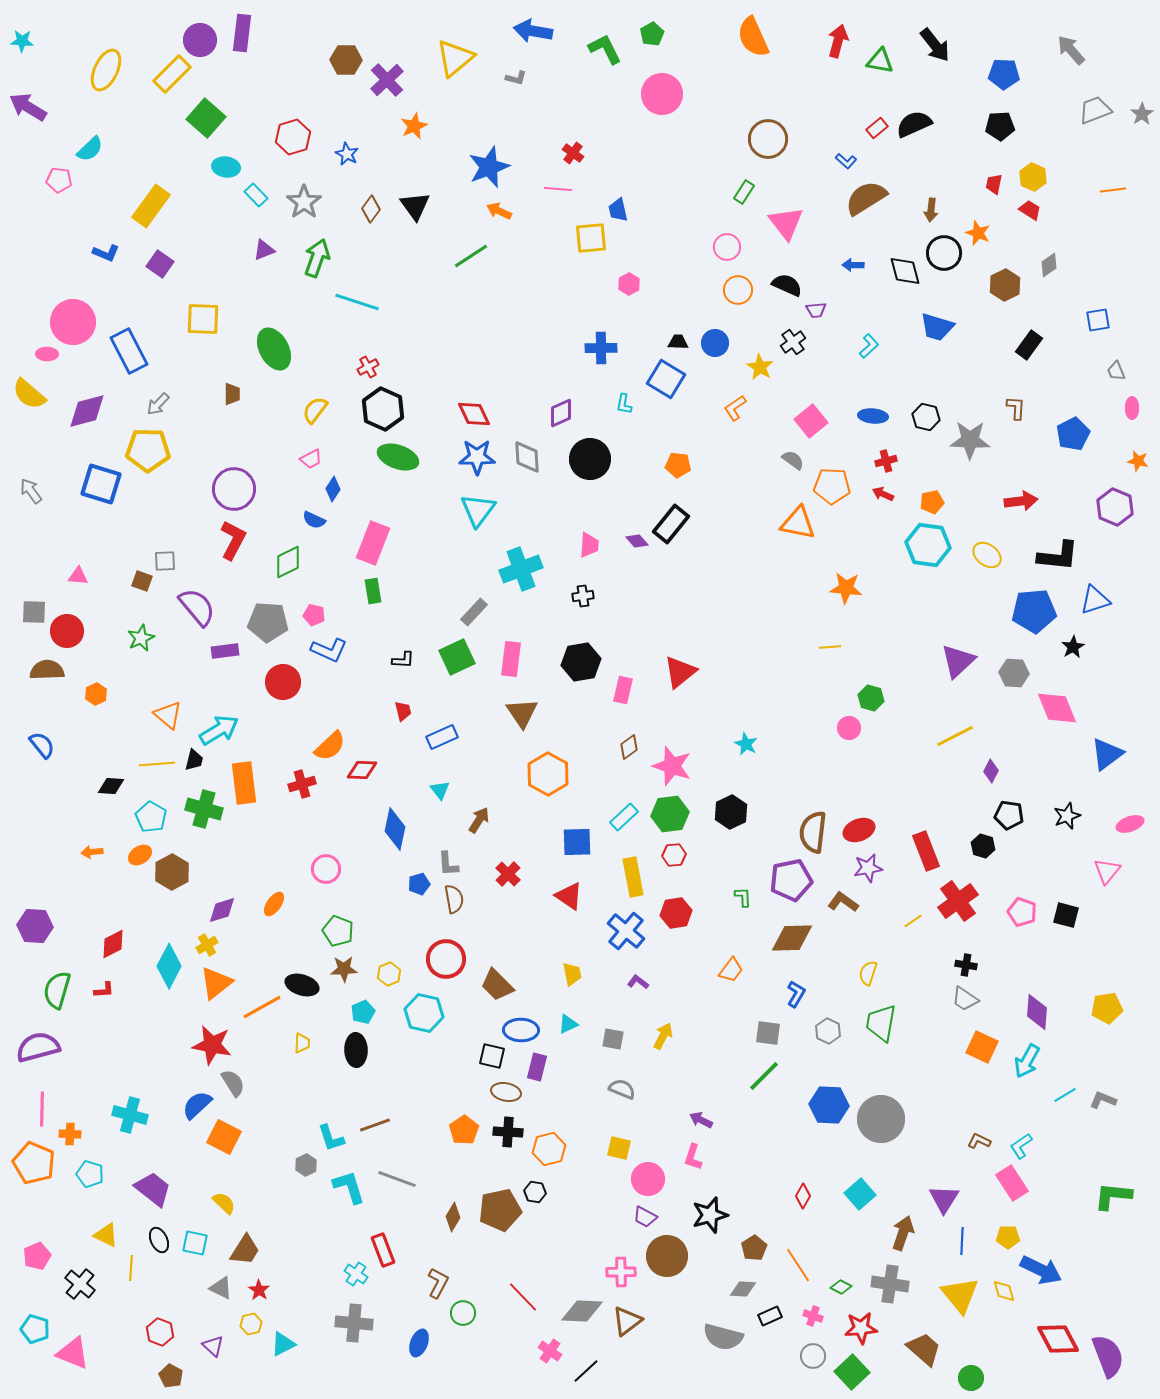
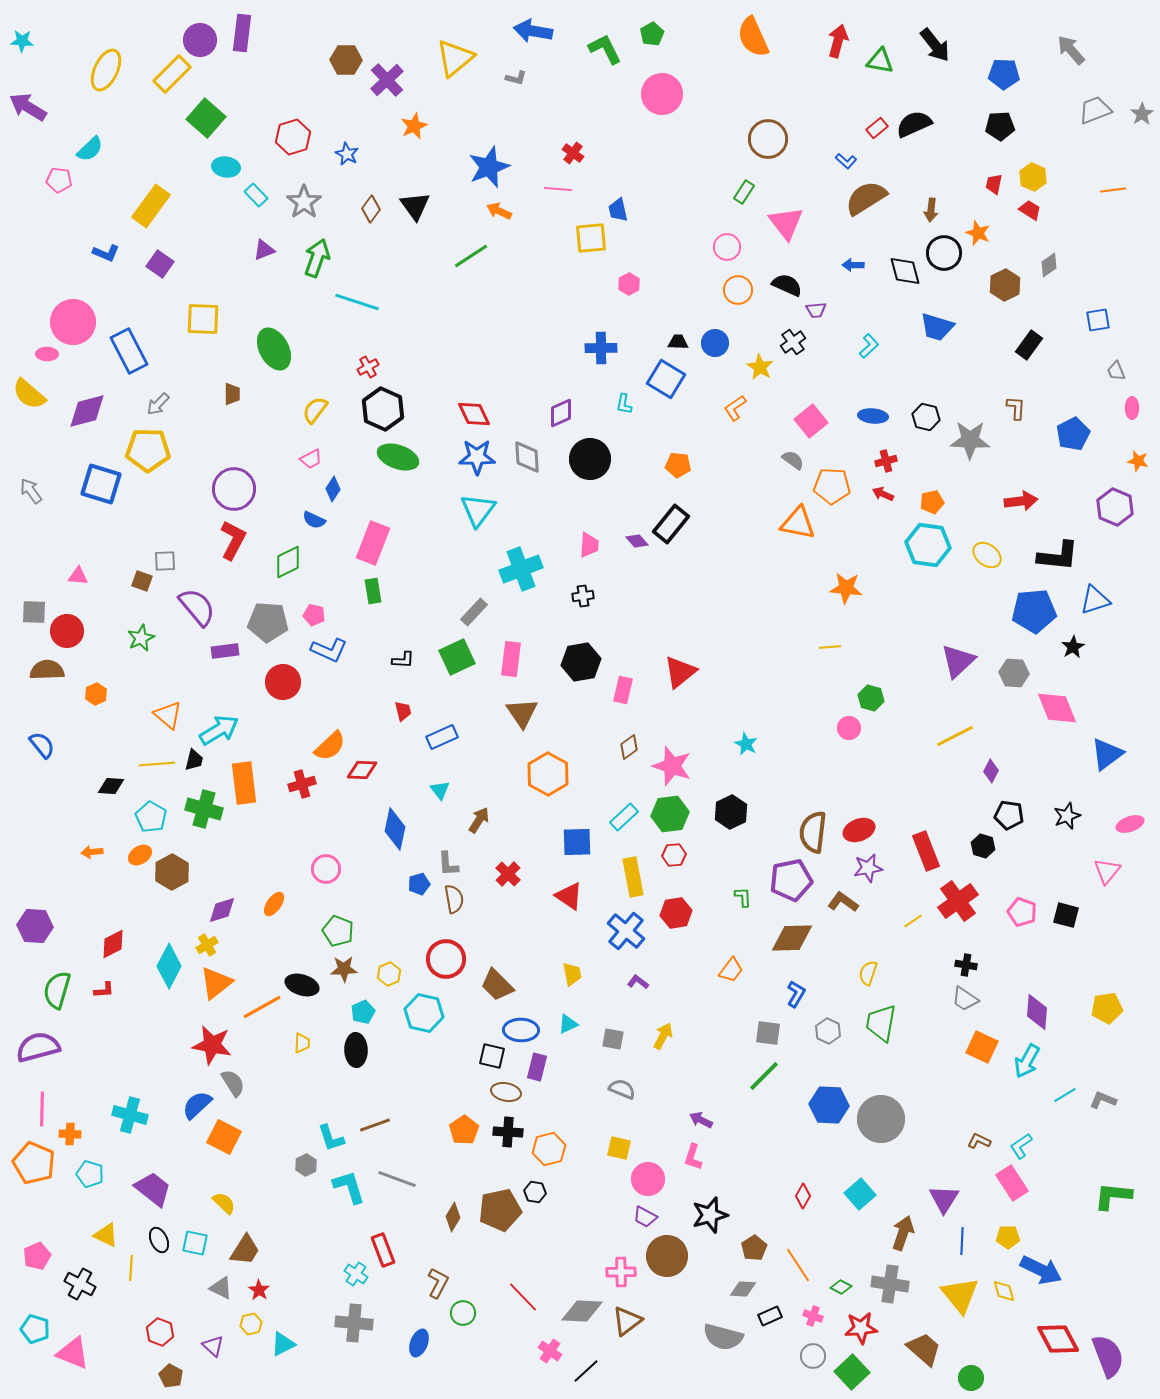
black cross at (80, 1284): rotated 12 degrees counterclockwise
